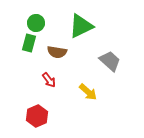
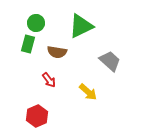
green rectangle: moved 1 px left, 1 px down
